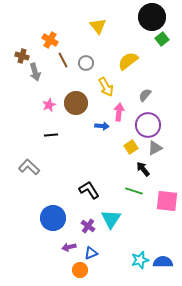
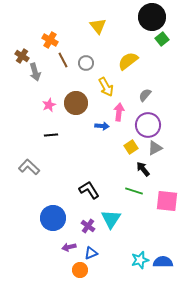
brown cross: rotated 16 degrees clockwise
